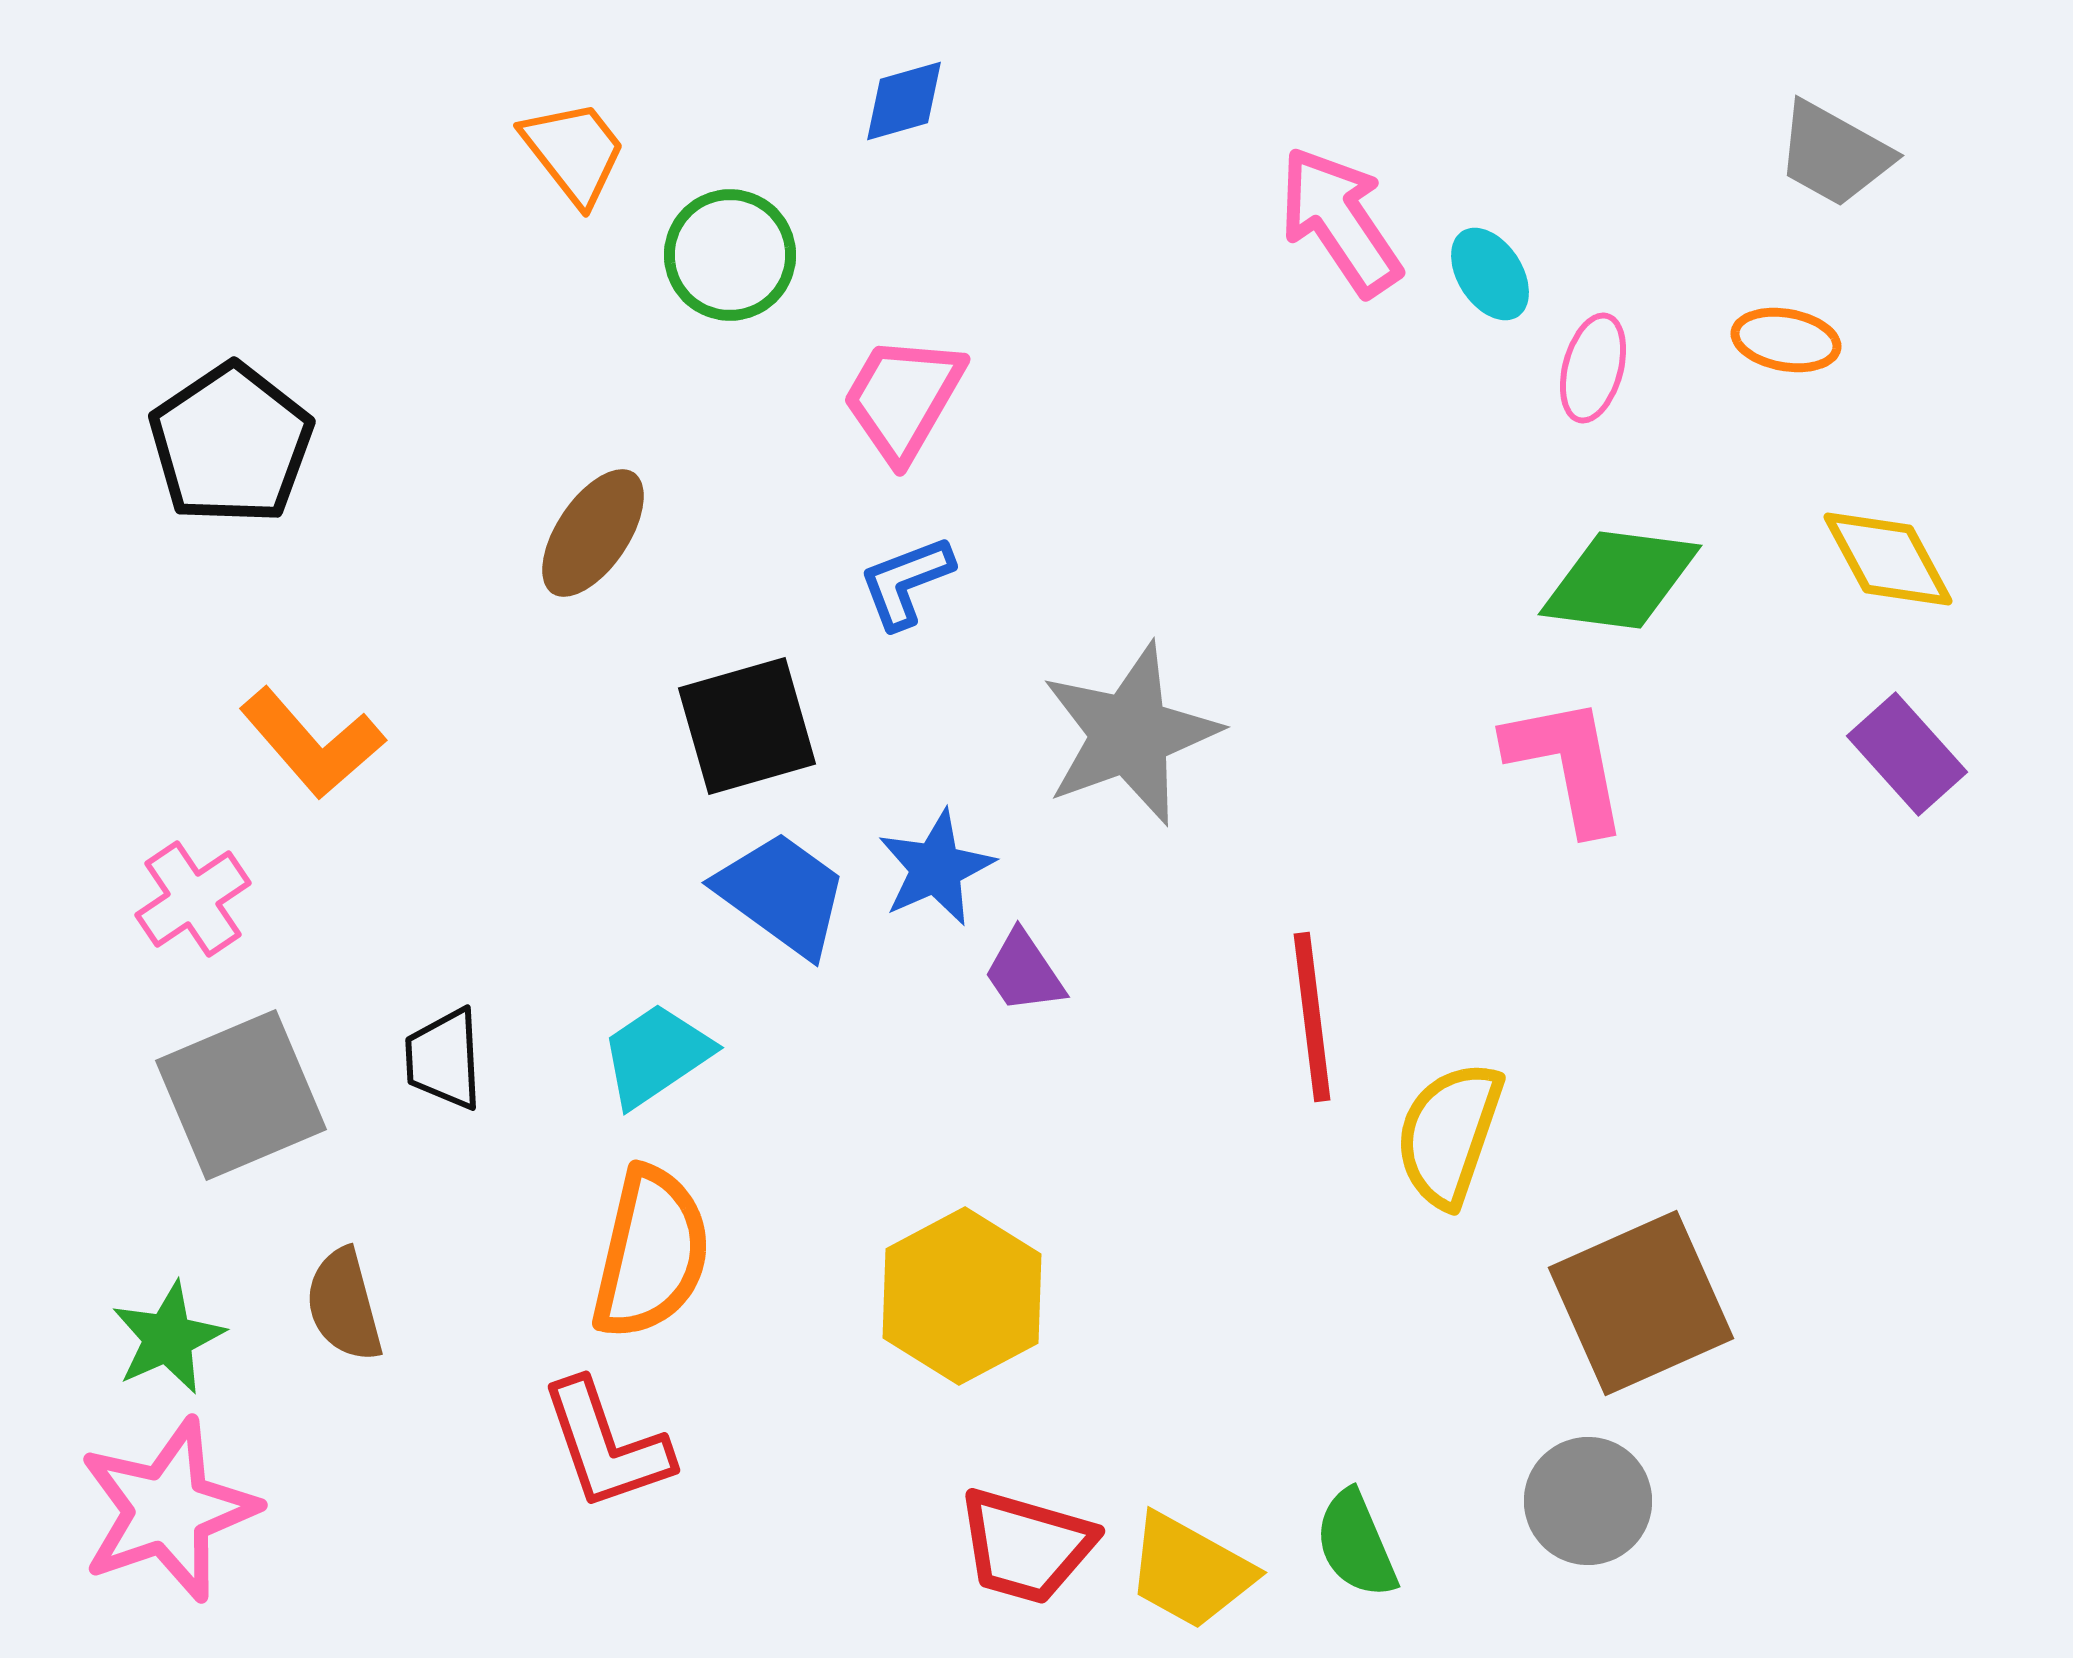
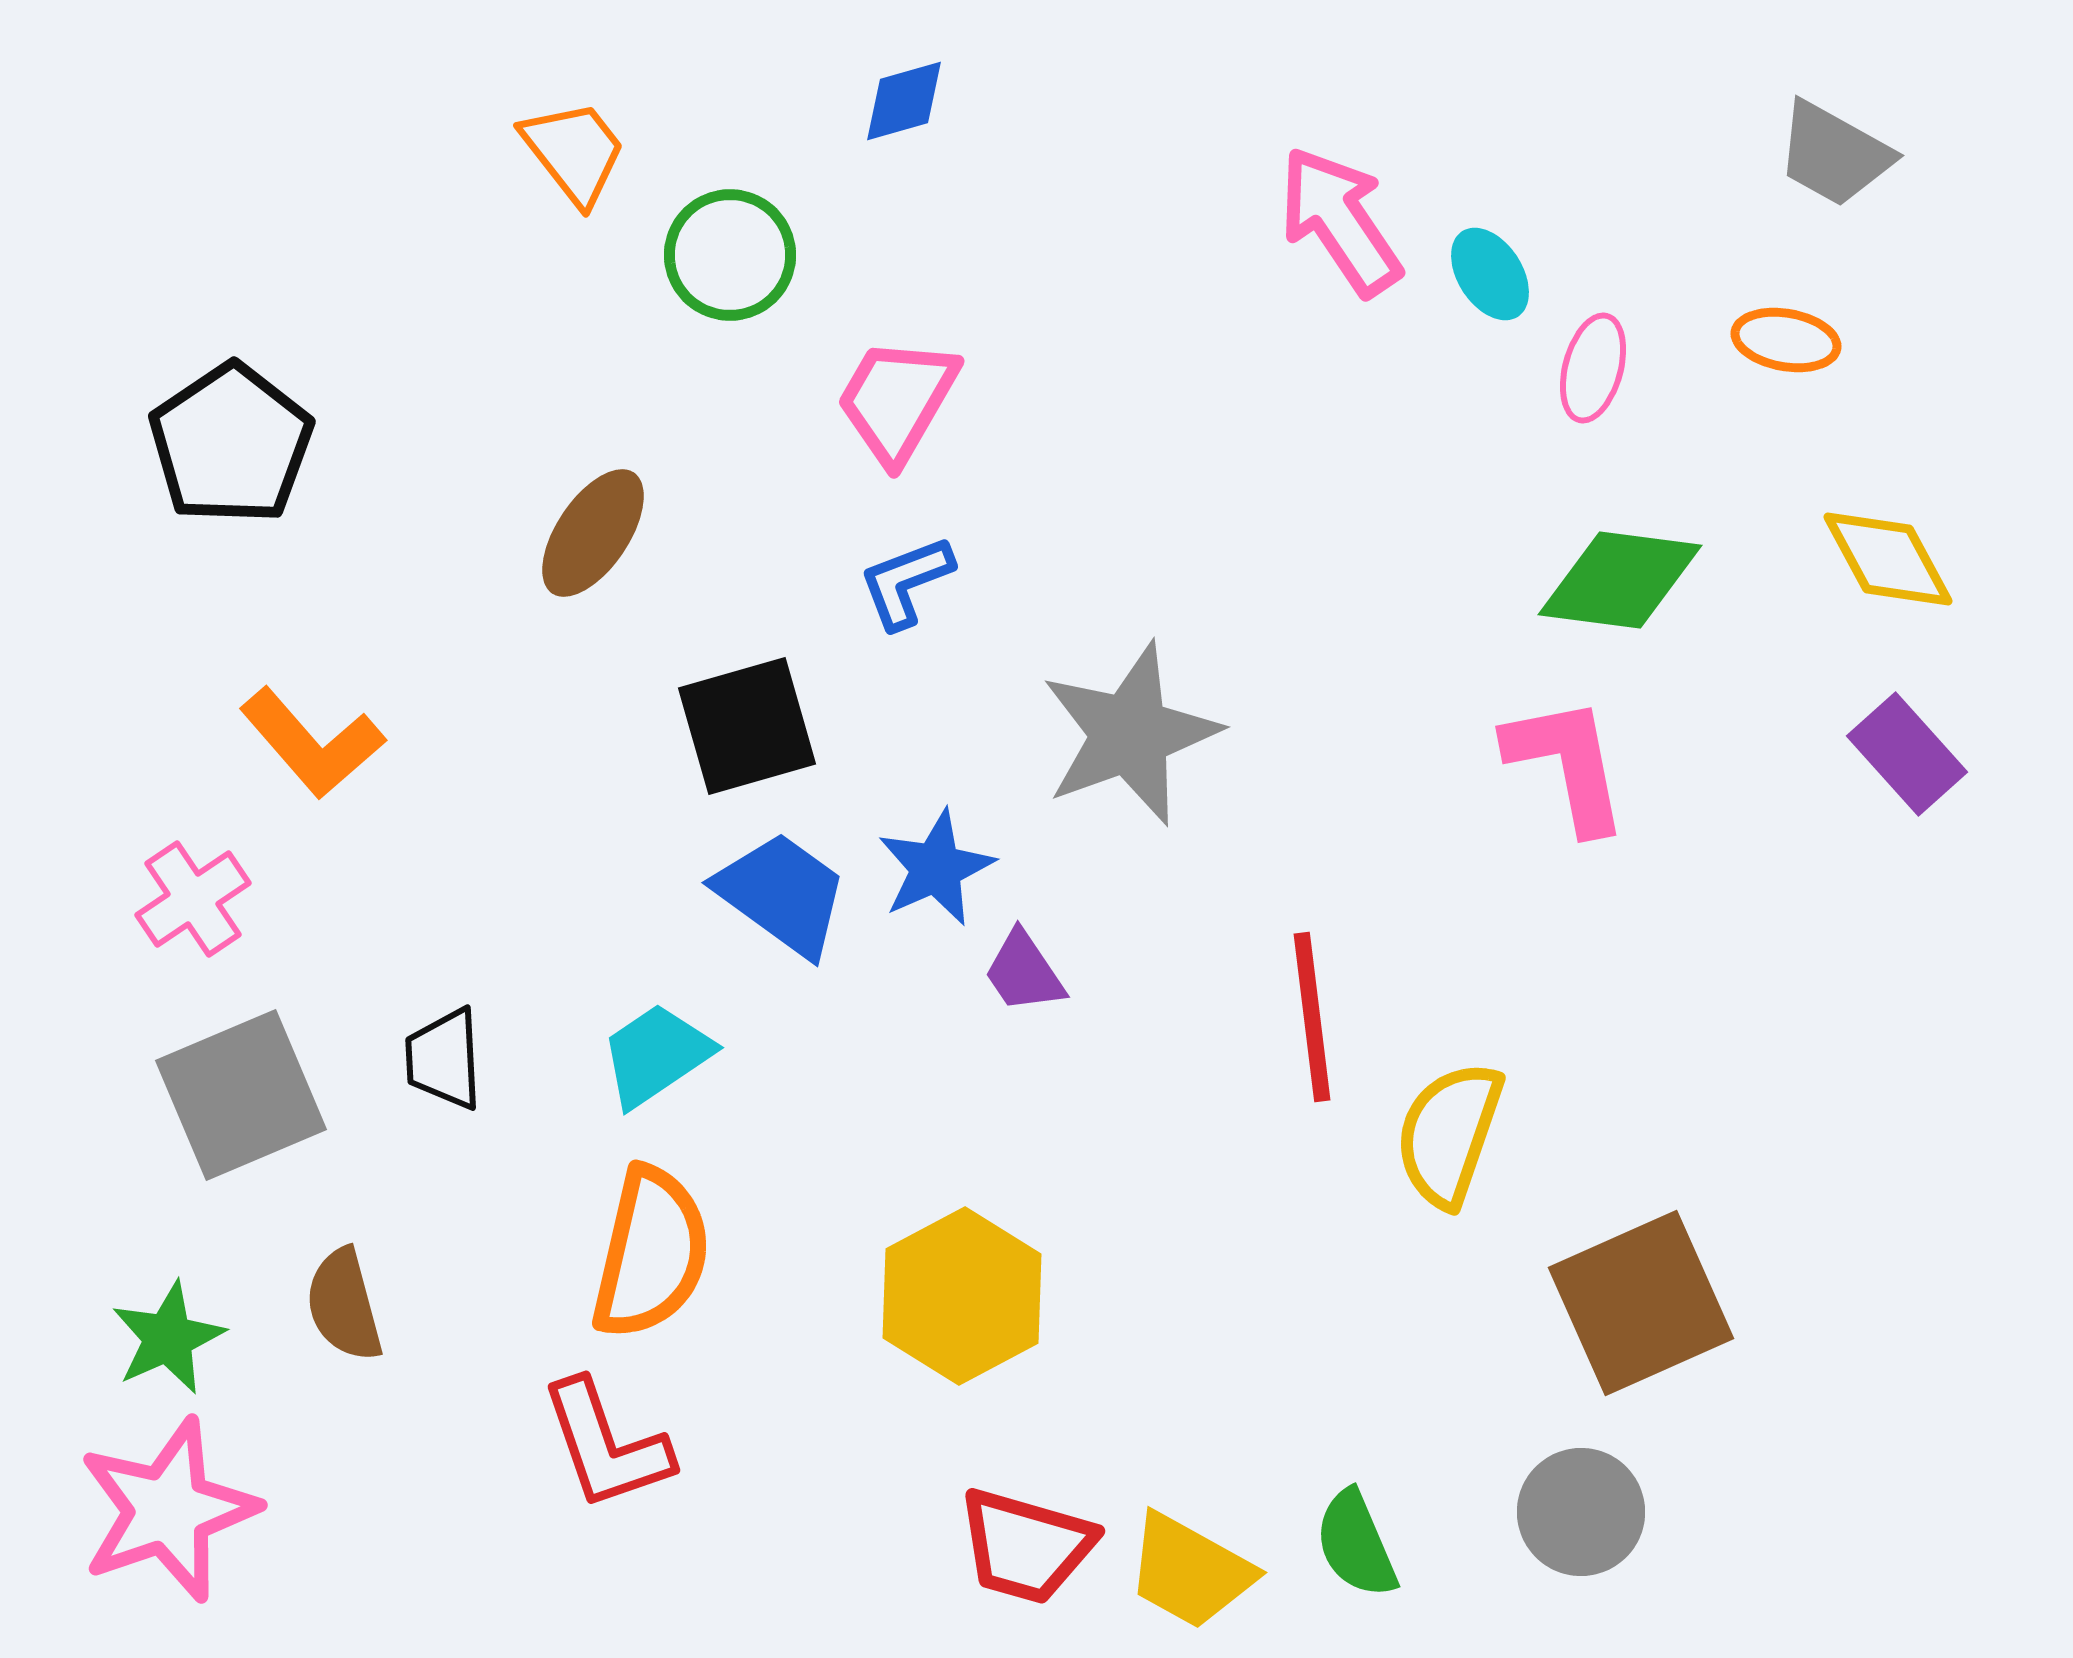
pink trapezoid: moved 6 px left, 2 px down
gray circle: moved 7 px left, 11 px down
